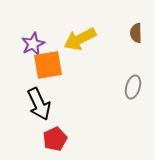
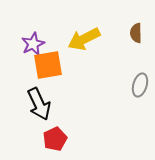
yellow arrow: moved 4 px right
gray ellipse: moved 7 px right, 2 px up
